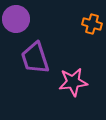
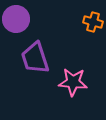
orange cross: moved 1 px right, 2 px up
pink star: rotated 12 degrees clockwise
